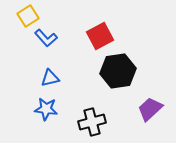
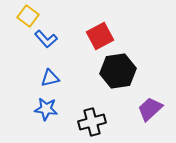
yellow square: rotated 20 degrees counterclockwise
blue L-shape: moved 1 px down
